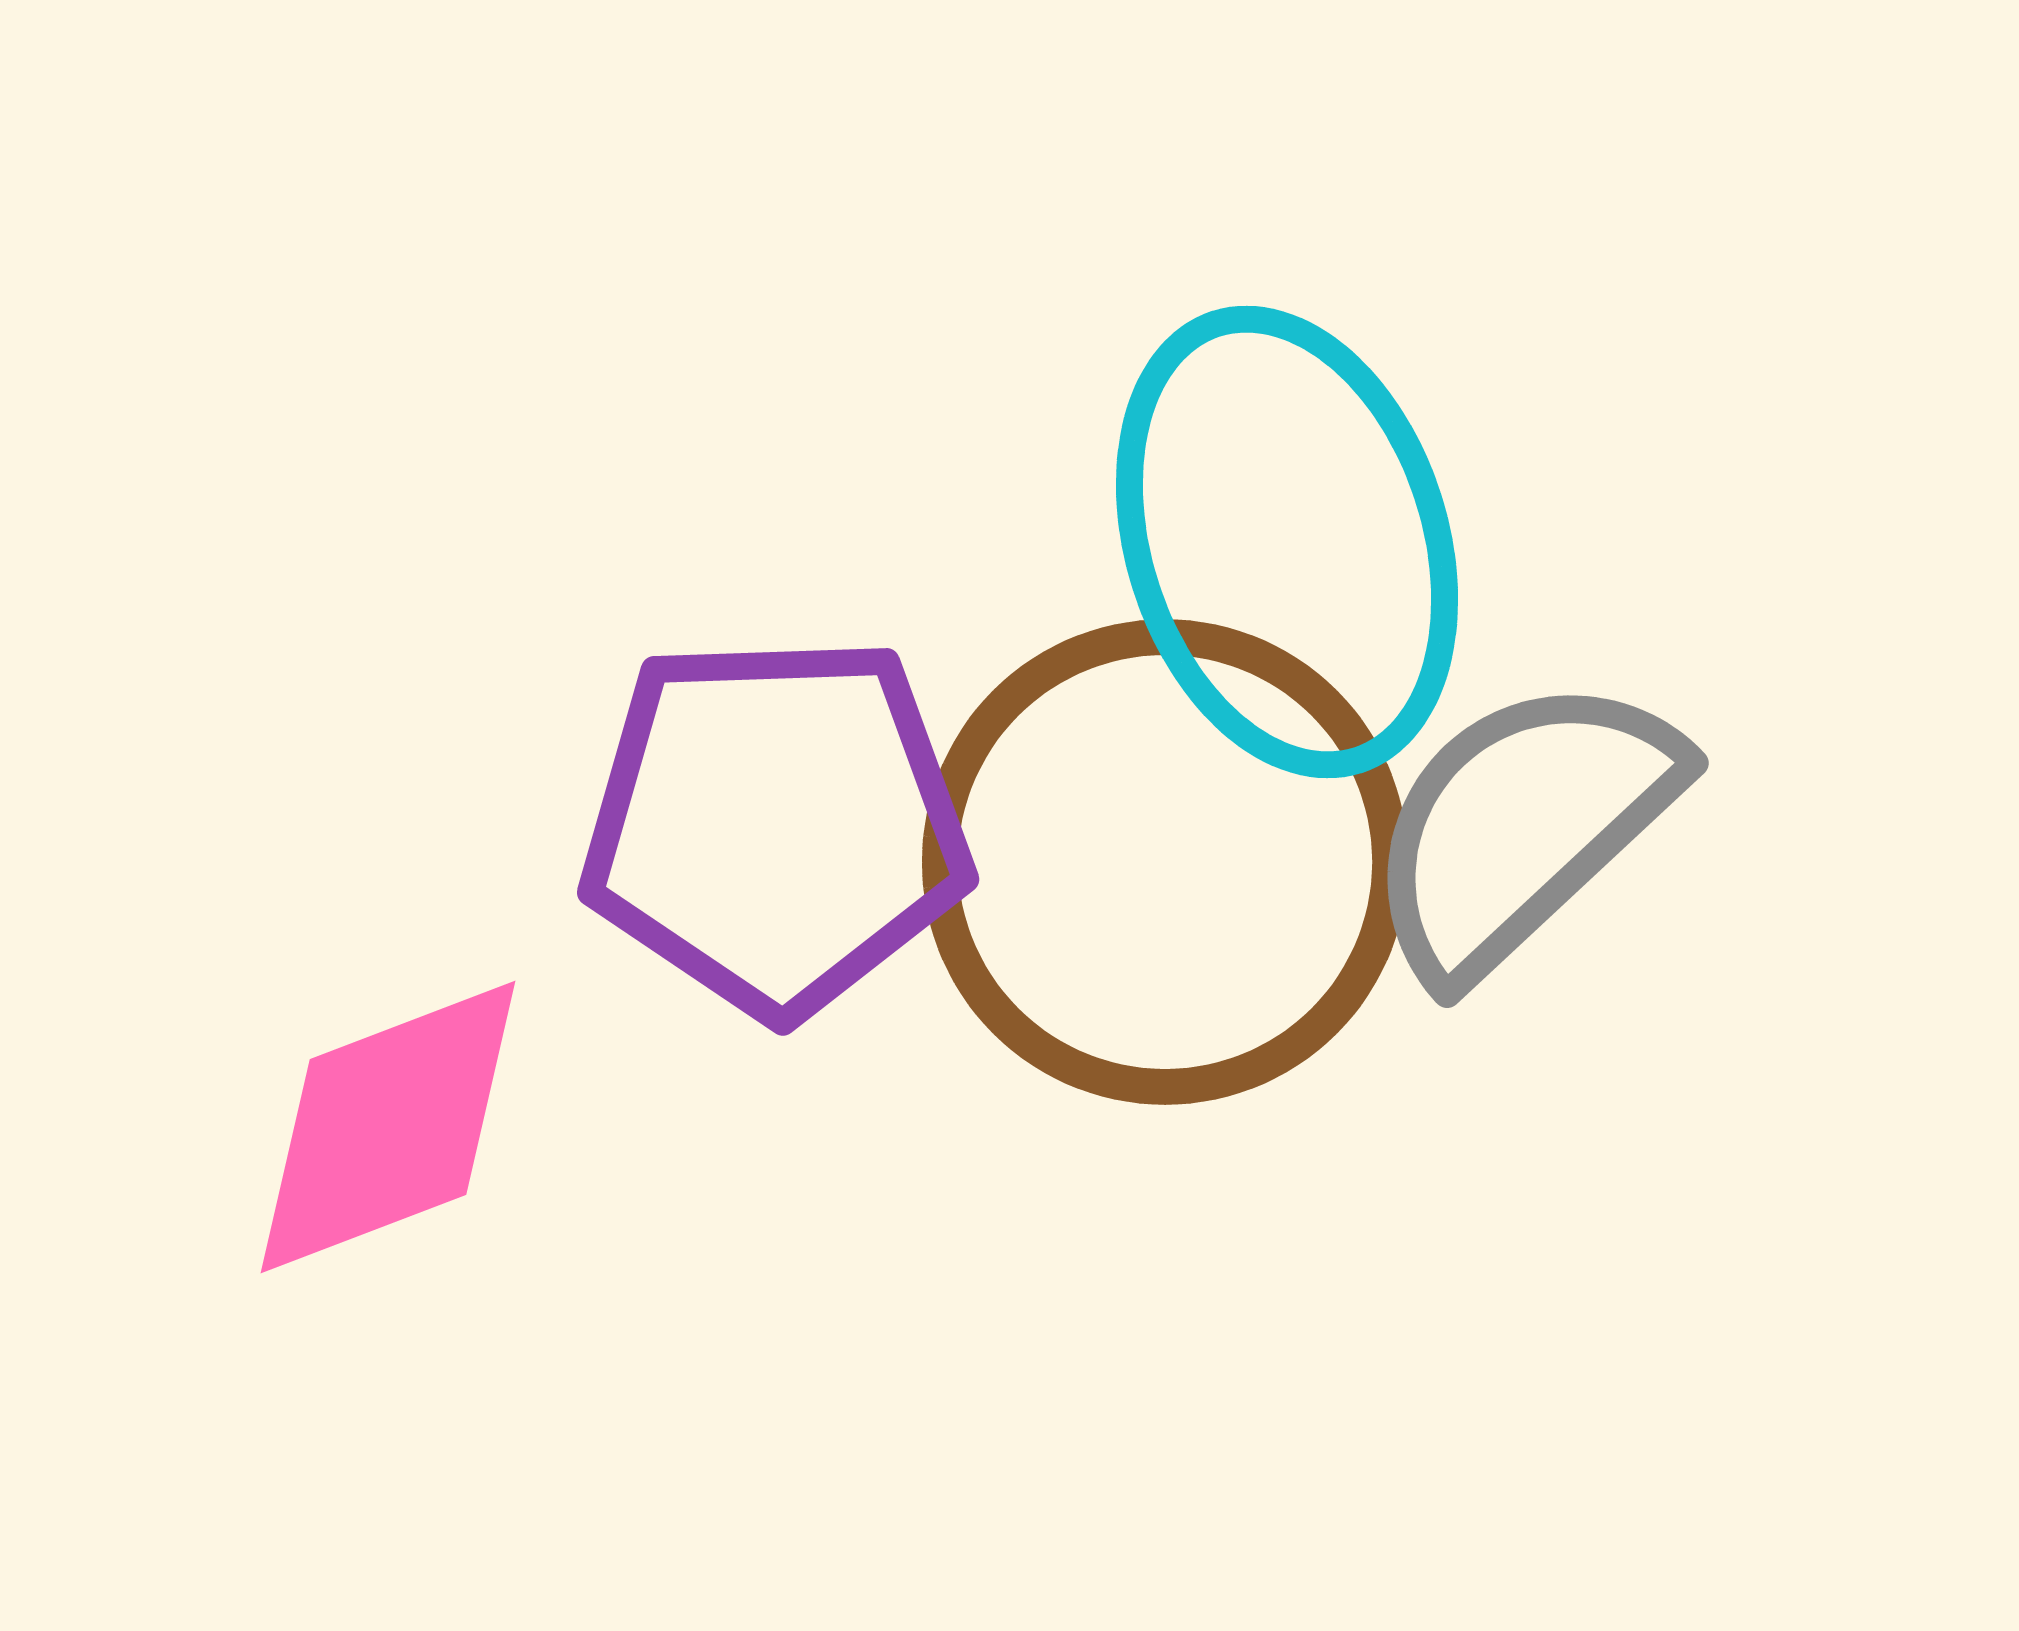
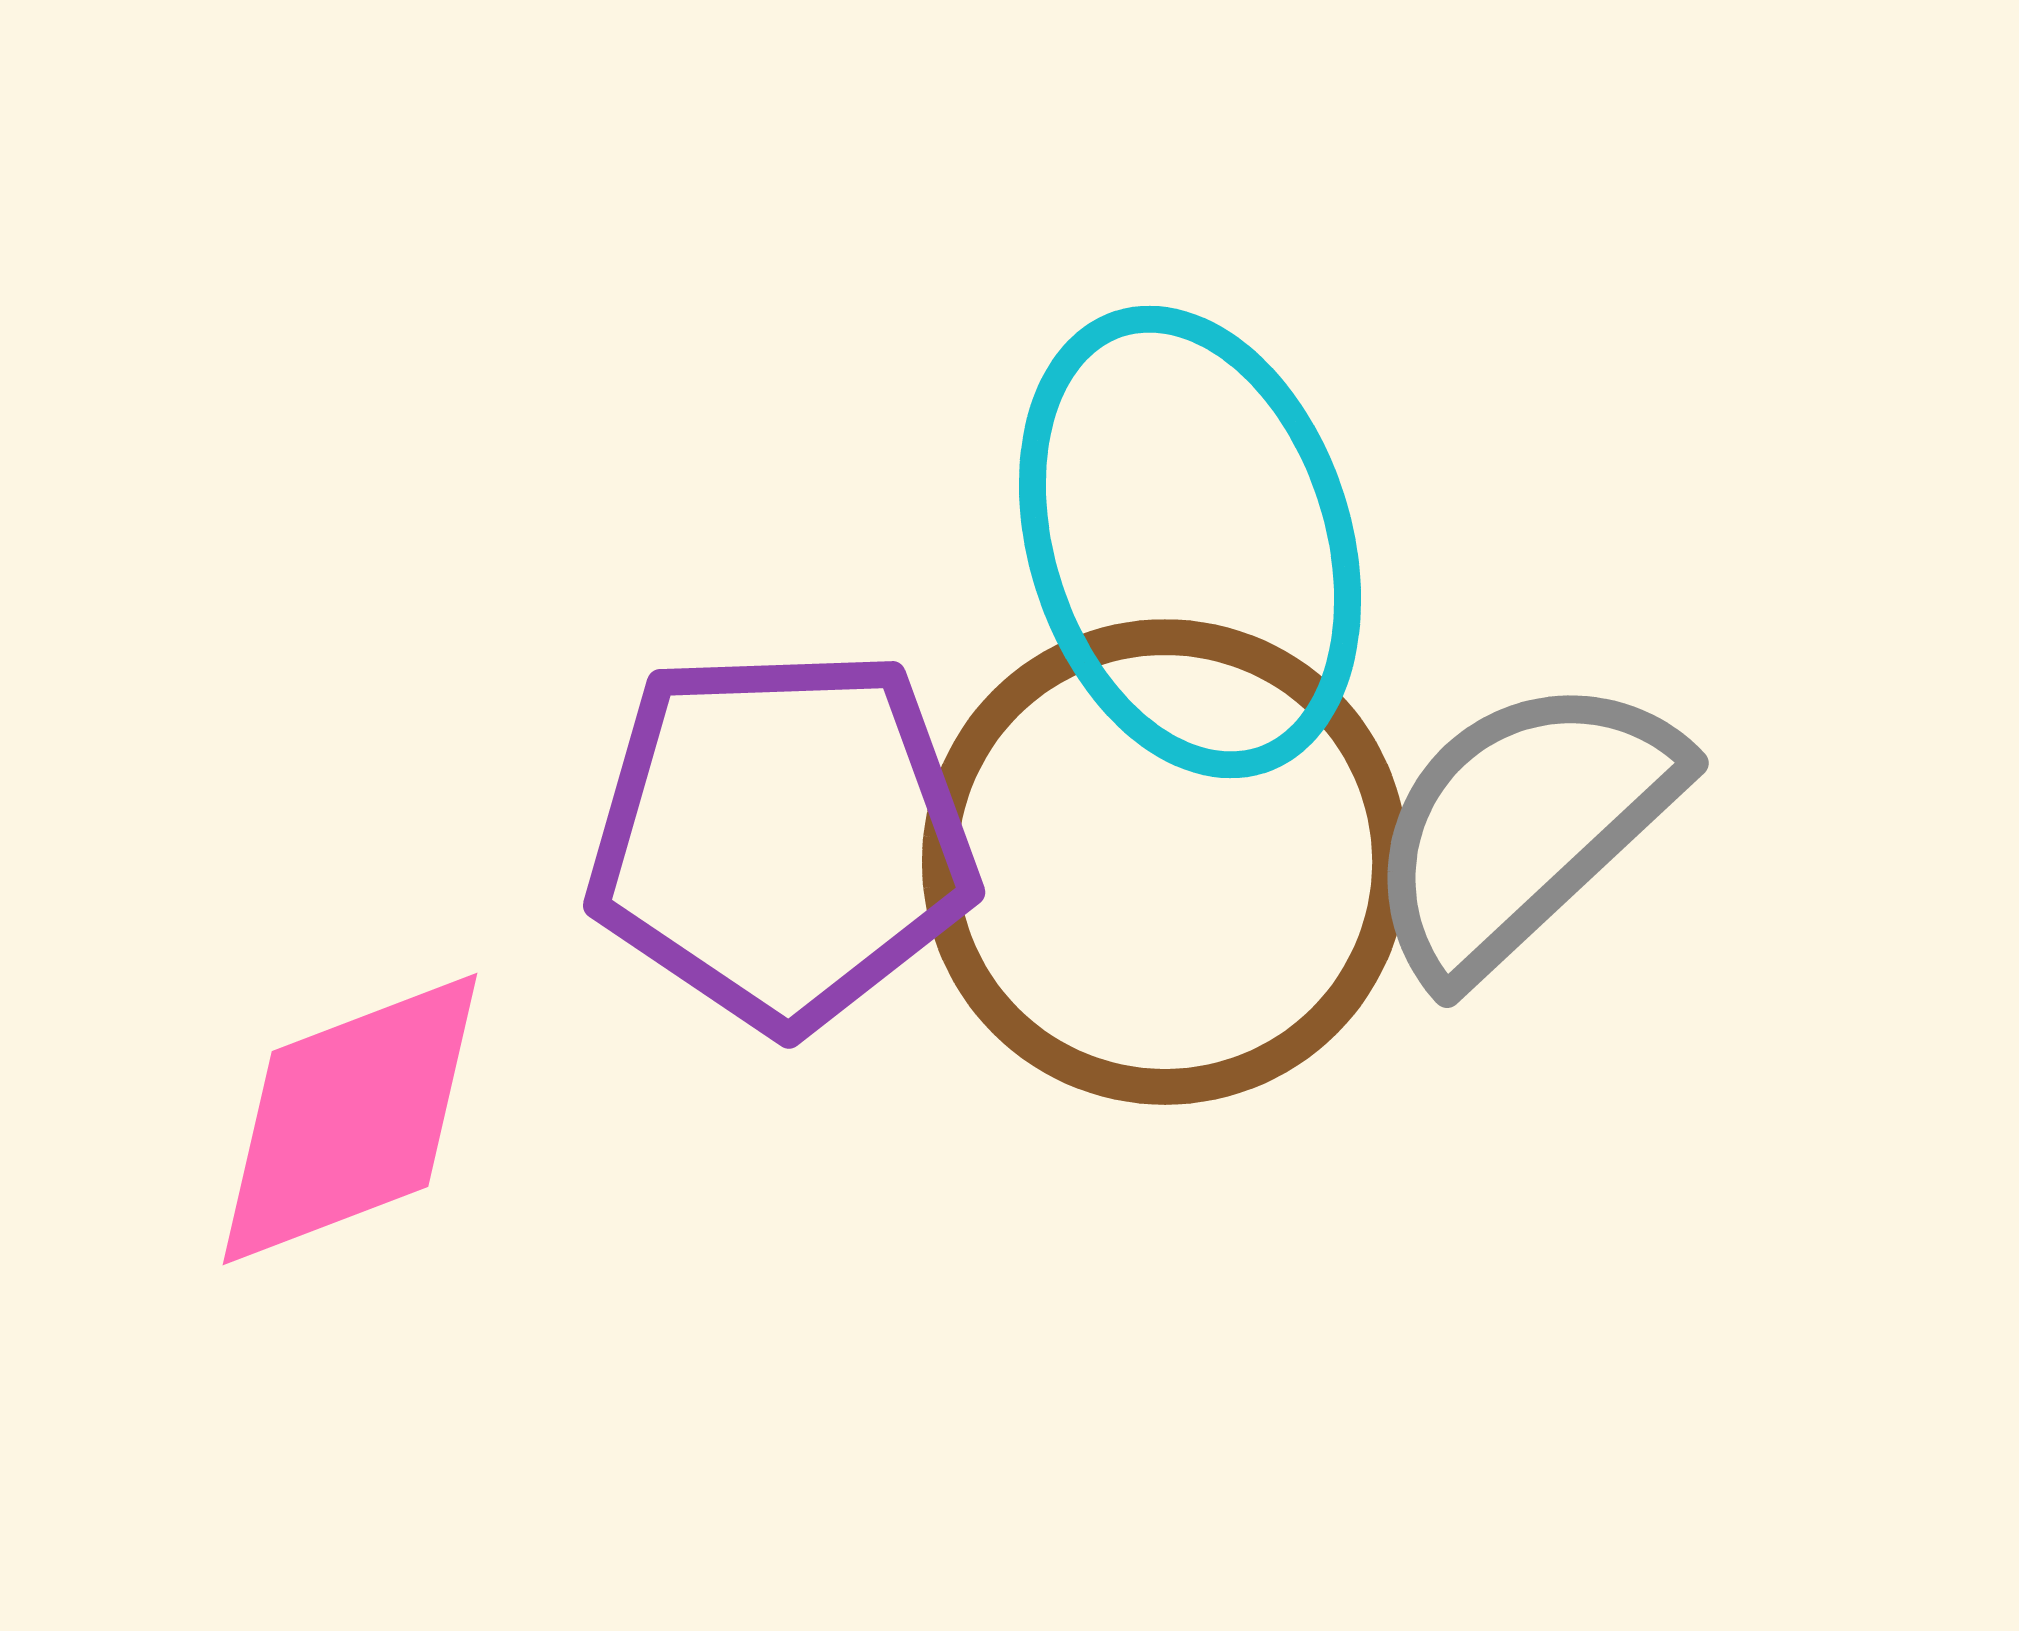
cyan ellipse: moved 97 px left
purple pentagon: moved 6 px right, 13 px down
pink diamond: moved 38 px left, 8 px up
